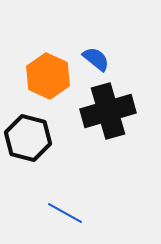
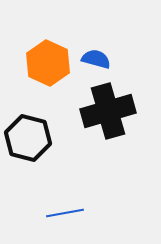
blue semicircle: rotated 24 degrees counterclockwise
orange hexagon: moved 13 px up
blue line: rotated 39 degrees counterclockwise
